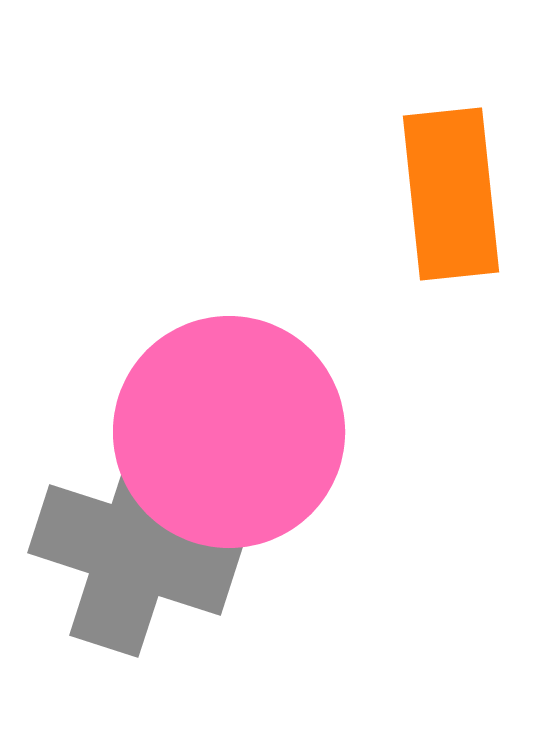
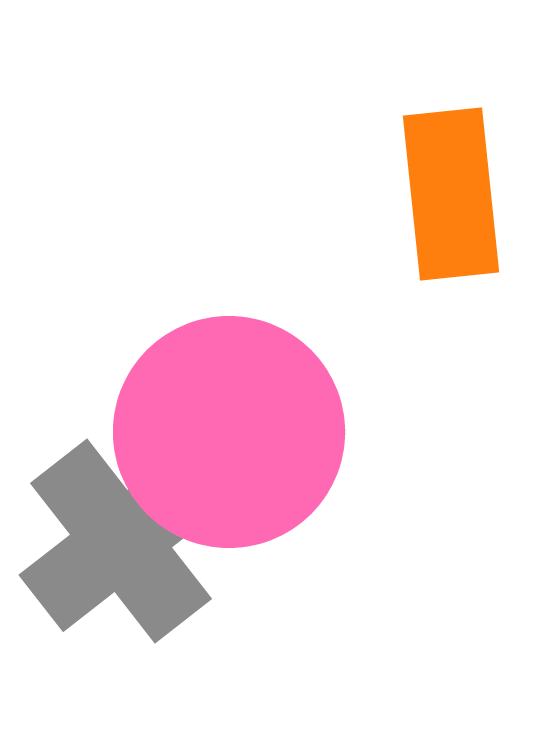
gray cross: moved 14 px left, 9 px up; rotated 34 degrees clockwise
